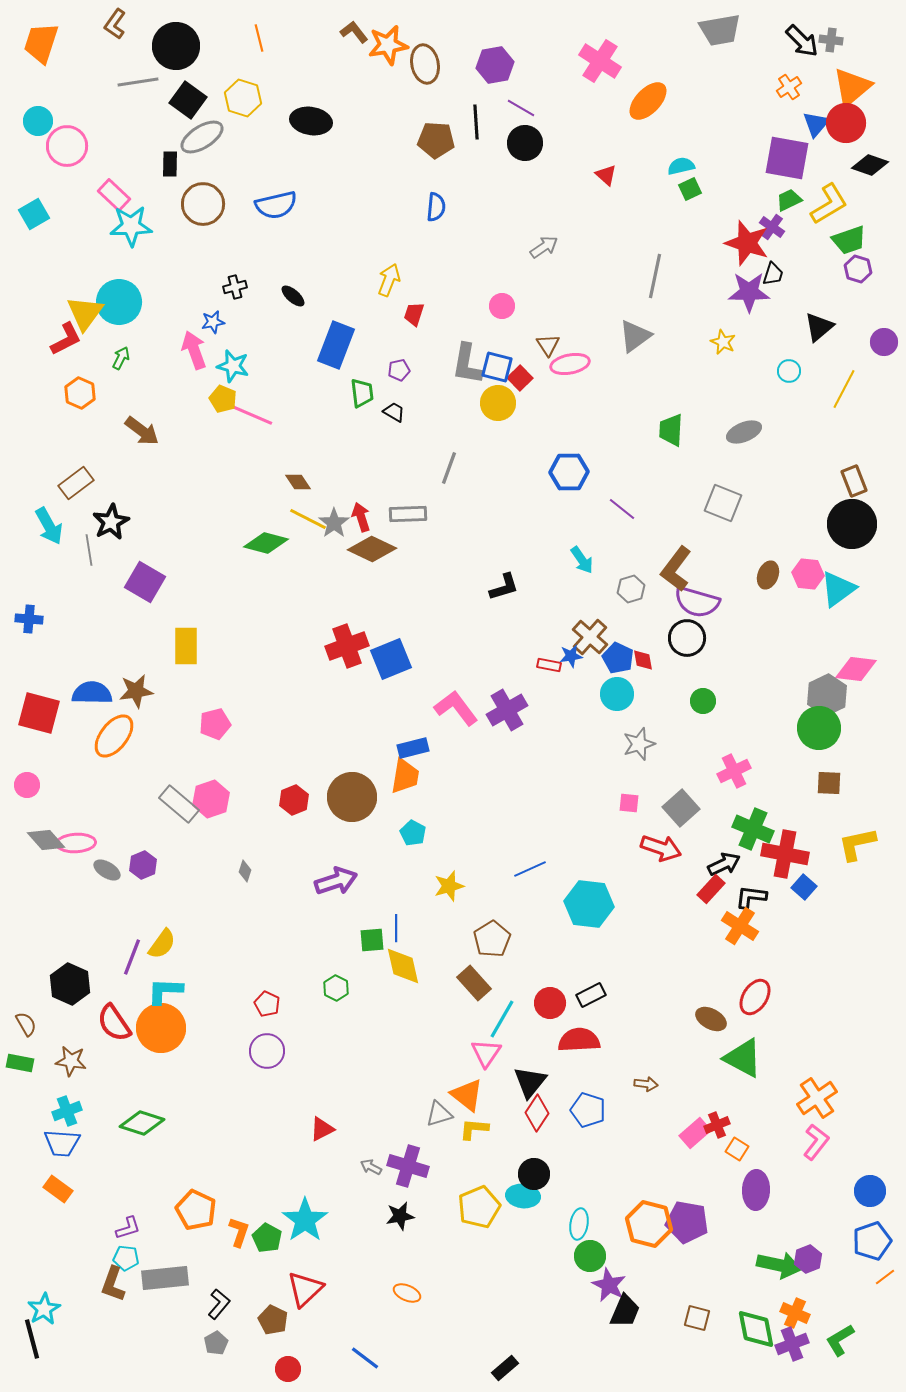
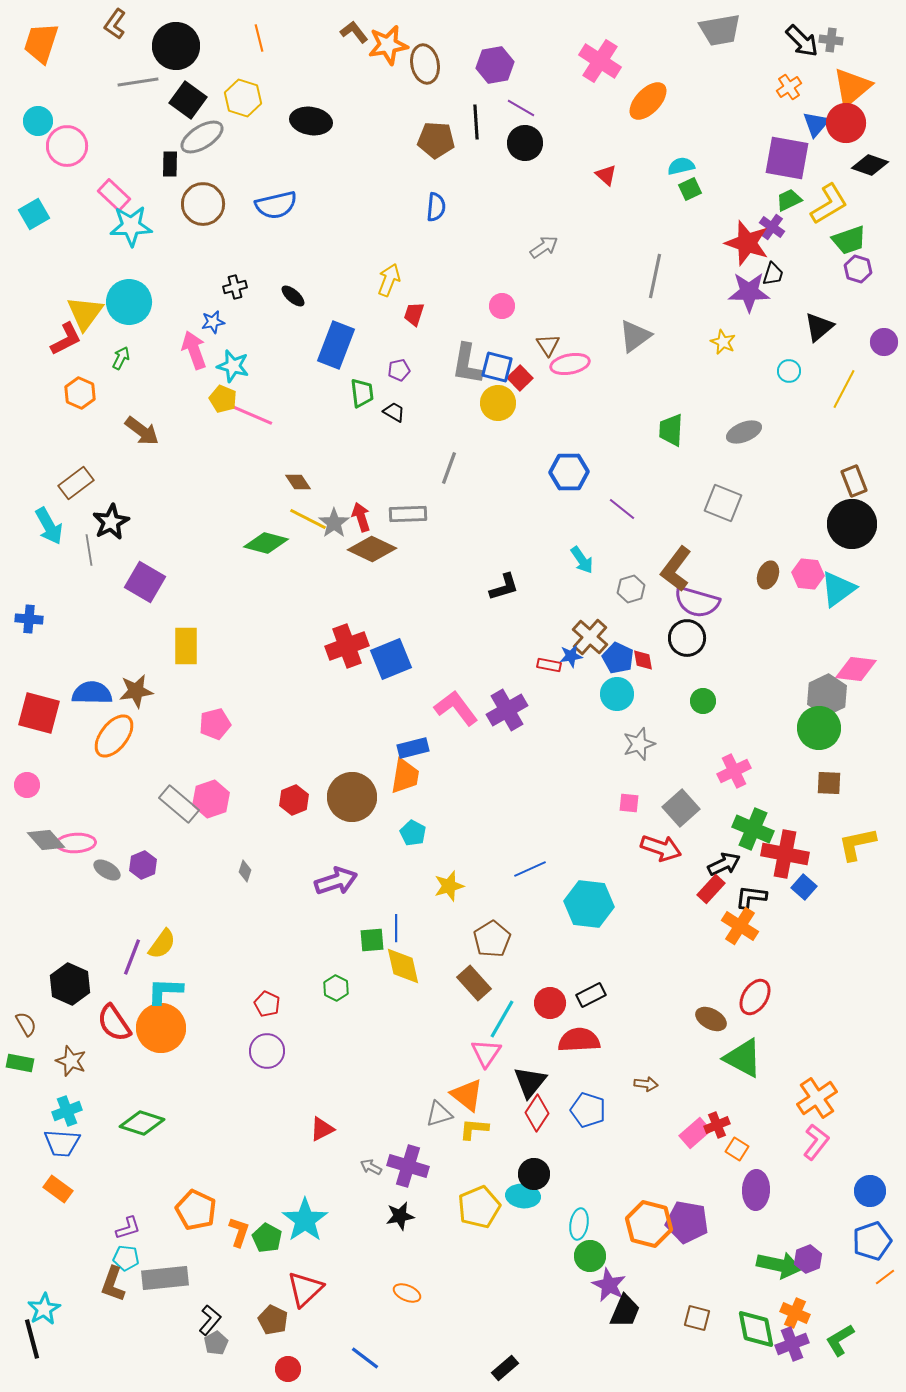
cyan circle at (119, 302): moved 10 px right
brown star at (71, 1061): rotated 12 degrees clockwise
black L-shape at (219, 1304): moved 9 px left, 16 px down
